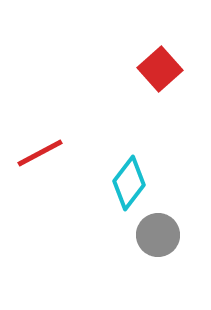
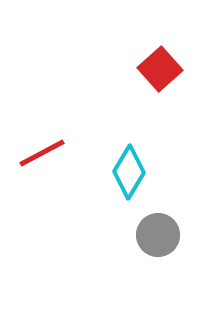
red line: moved 2 px right
cyan diamond: moved 11 px up; rotated 6 degrees counterclockwise
